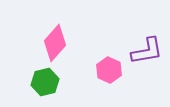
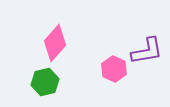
pink hexagon: moved 5 px right, 1 px up
